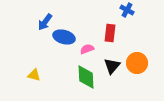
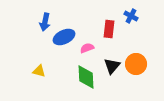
blue cross: moved 4 px right, 6 px down
blue arrow: rotated 24 degrees counterclockwise
red rectangle: moved 1 px left, 4 px up
blue ellipse: rotated 40 degrees counterclockwise
pink semicircle: moved 1 px up
orange circle: moved 1 px left, 1 px down
yellow triangle: moved 5 px right, 4 px up
